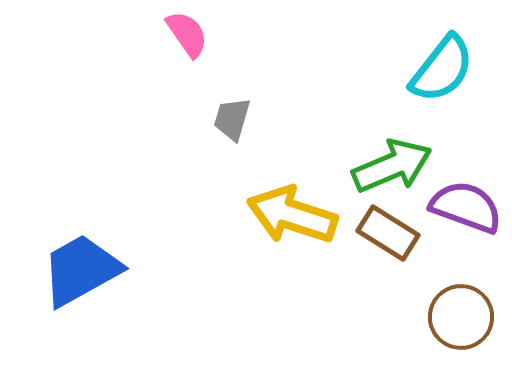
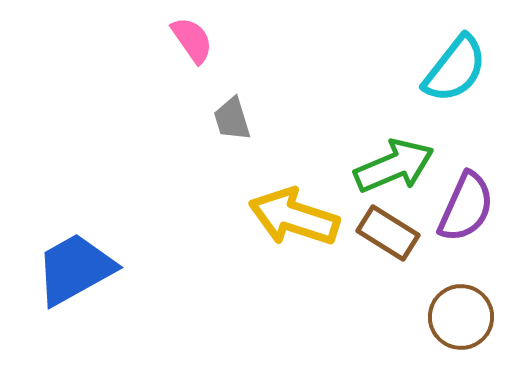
pink semicircle: moved 5 px right, 6 px down
cyan semicircle: moved 13 px right
gray trapezoid: rotated 33 degrees counterclockwise
green arrow: moved 2 px right
purple semicircle: rotated 94 degrees clockwise
yellow arrow: moved 2 px right, 2 px down
blue trapezoid: moved 6 px left, 1 px up
